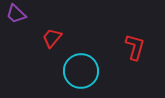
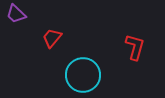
cyan circle: moved 2 px right, 4 px down
